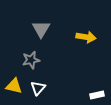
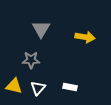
yellow arrow: moved 1 px left
gray star: rotated 12 degrees clockwise
white rectangle: moved 27 px left, 8 px up; rotated 24 degrees clockwise
